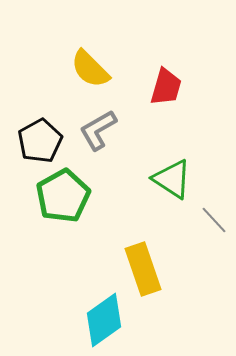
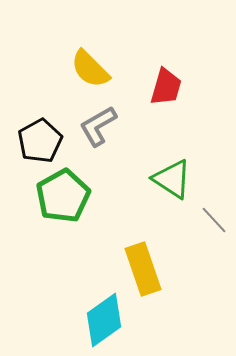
gray L-shape: moved 4 px up
